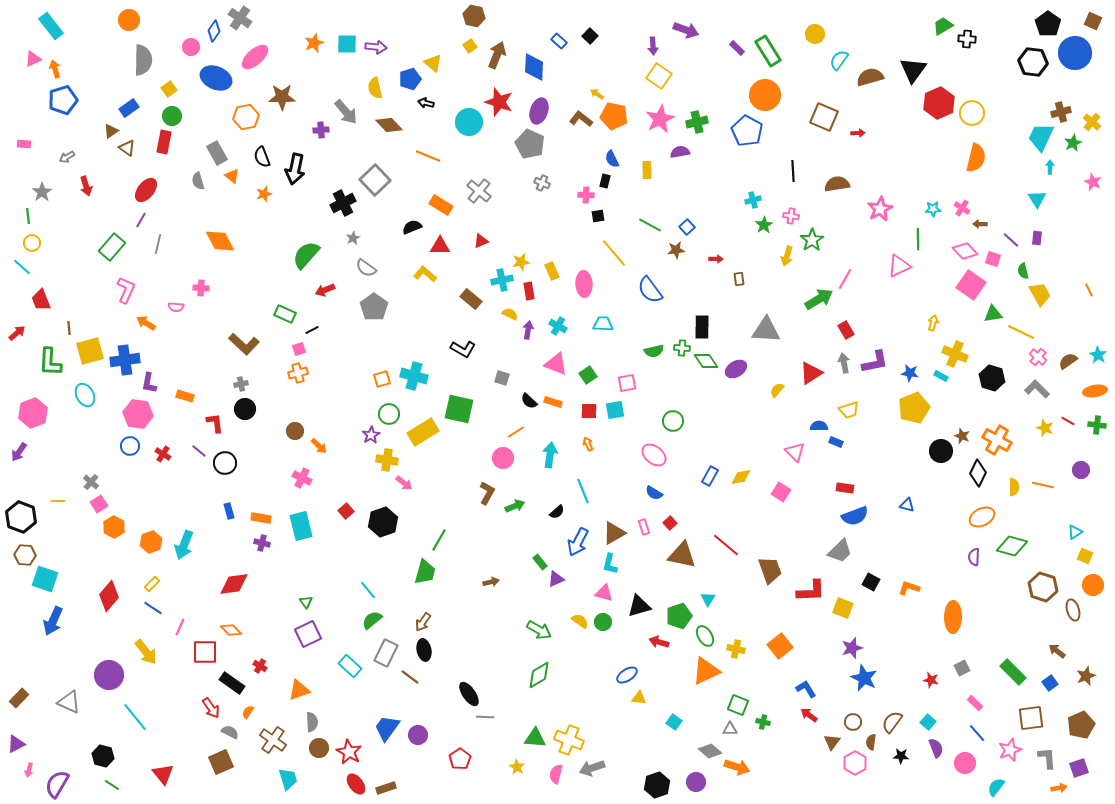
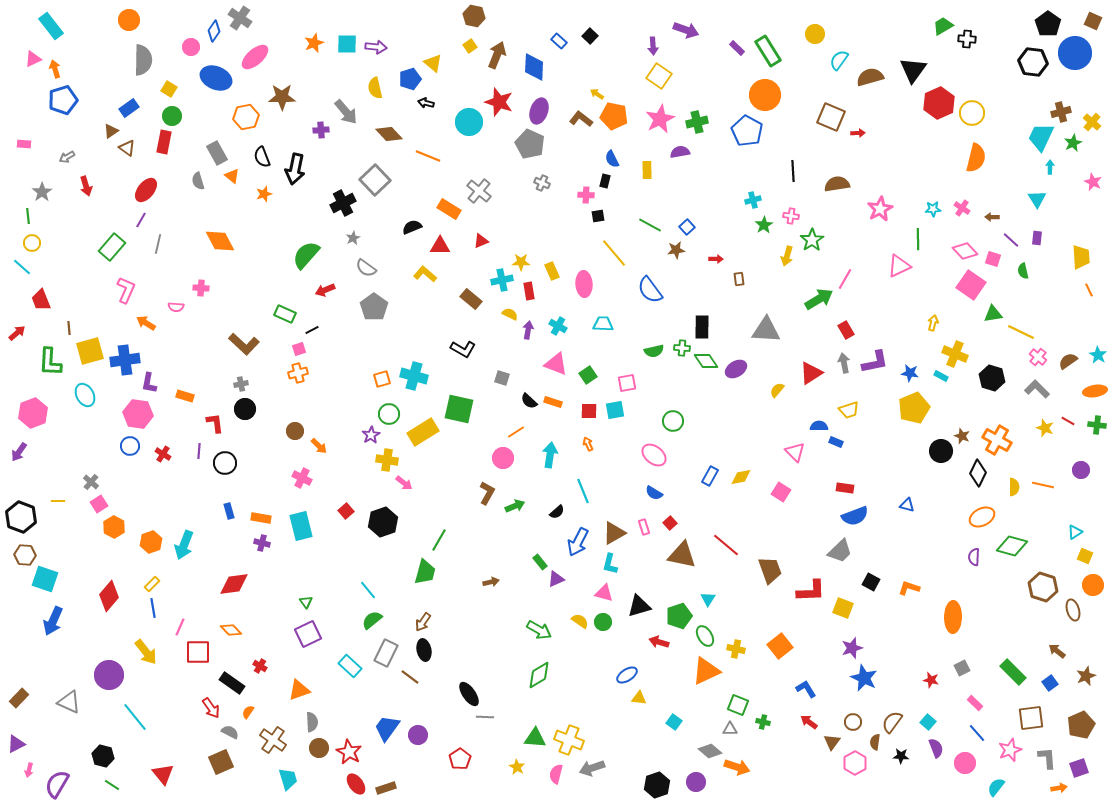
yellow square at (169, 89): rotated 21 degrees counterclockwise
brown square at (824, 117): moved 7 px right
brown diamond at (389, 125): moved 9 px down
orange rectangle at (441, 205): moved 8 px right, 4 px down
brown arrow at (980, 224): moved 12 px right, 7 px up
yellow star at (521, 262): rotated 12 degrees clockwise
yellow trapezoid at (1040, 294): moved 41 px right, 37 px up; rotated 25 degrees clockwise
purple line at (199, 451): rotated 56 degrees clockwise
blue line at (153, 608): rotated 48 degrees clockwise
red square at (205, 652): moved 7 px left
red arrow at (809, 715): moved 7 px down
brown semicircle at (871, 742): moved 4 px right
